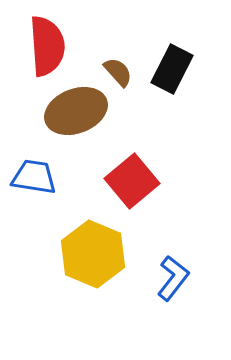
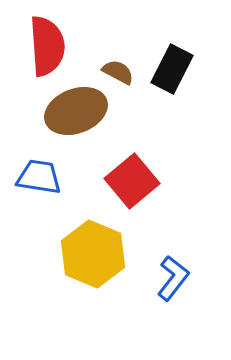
brown semicircle: rotated 20 degrees counterclockwise
blue trapezoid: moved 5 px right
